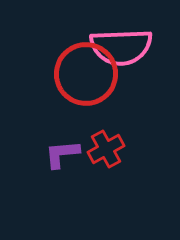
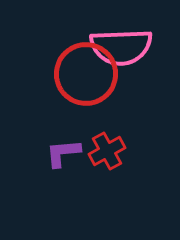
red cross: moved 1 px right, 2 px down
purple L-shape: moved 1 px right, 1 px up
